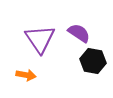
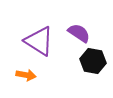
purple triangle: moved 1 px left, 2 px down; rotated 24 degrees counterclockwise
